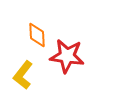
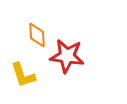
yellow L-shape: rotated 56 degrees counterclockwise
